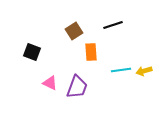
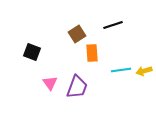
brown square: moved 3 px right, 3 px down
orange rectangle: moved 1 px right, 1 px down
pink triangle: rotated 28 degrees clockwise
